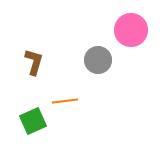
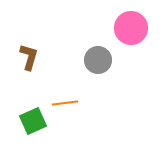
pink circle: moved 2 px up
brown L-shape: moved 5 px left, 5 px up
orange line: moved 2 px down
